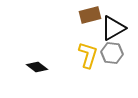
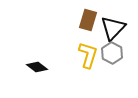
brown rectangle: moved 2 px left, 5 px down; rotated 60 degrees counterclockwise
black triangle: rotated 16 degrees counterclockwise
gray hexagon: rotated 20 degrees clockwise
